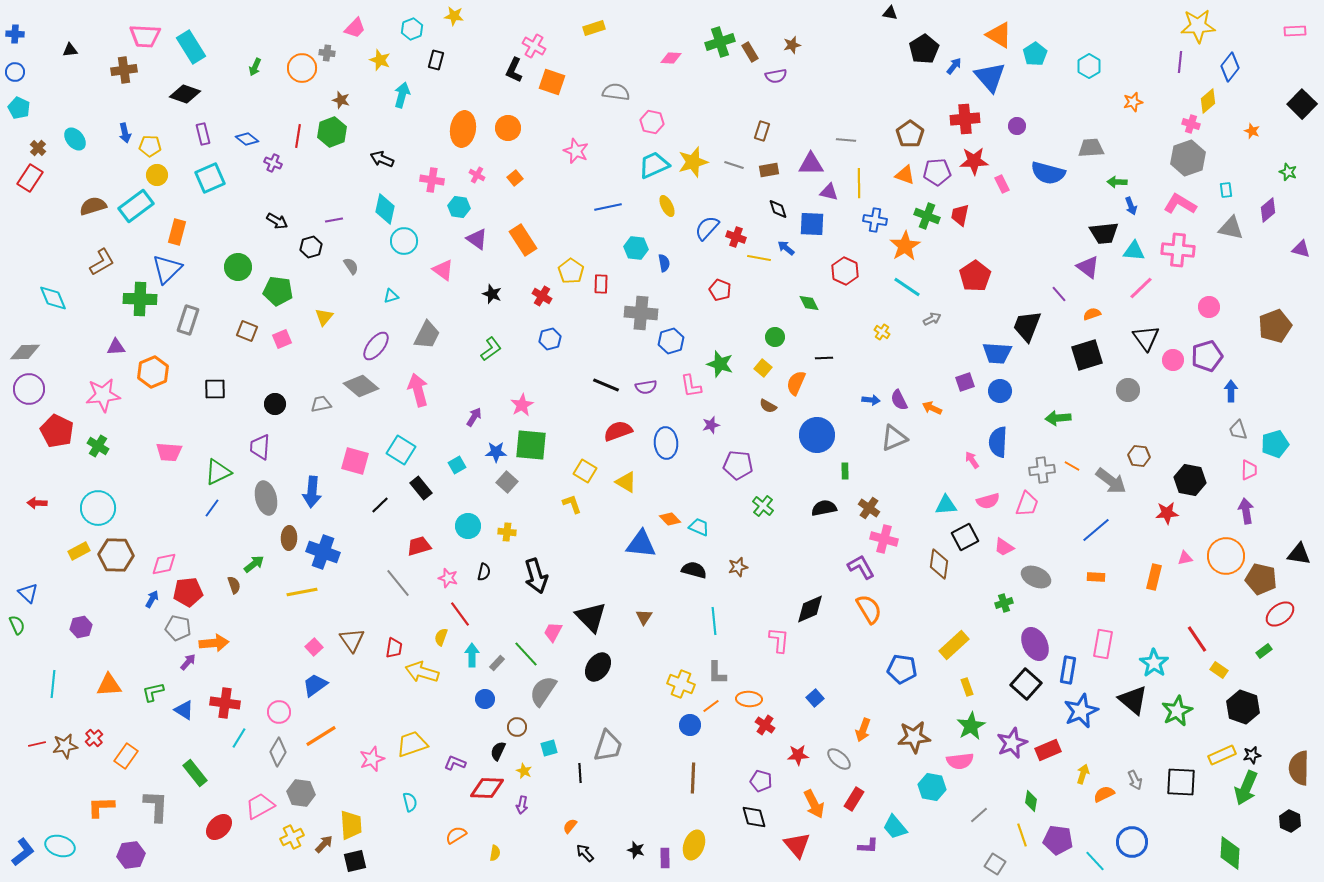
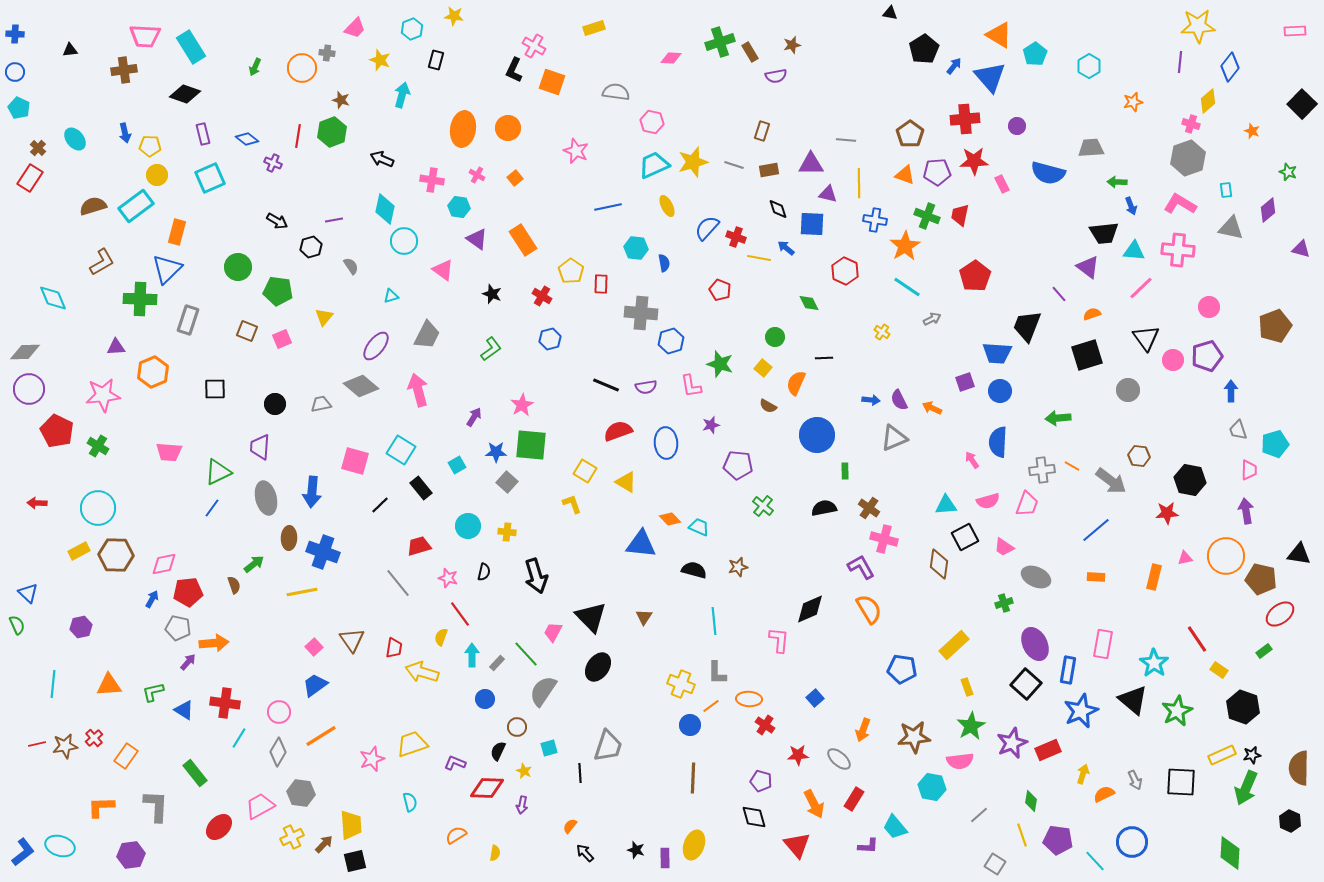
purple triangle at (829, 192): moved 1 px left, 2 px down
